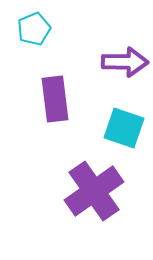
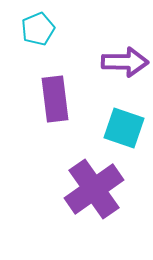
cyan pentagon: moved 4 px right
purple cross: moved 2 px up
